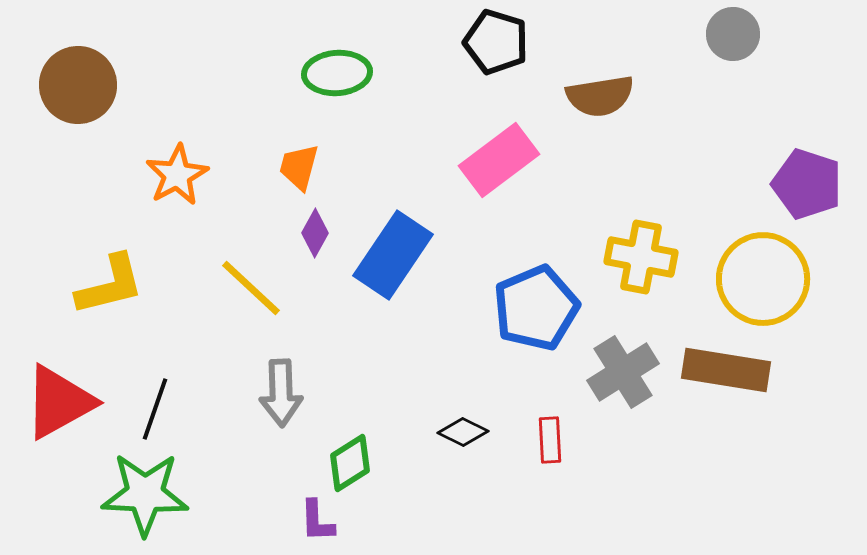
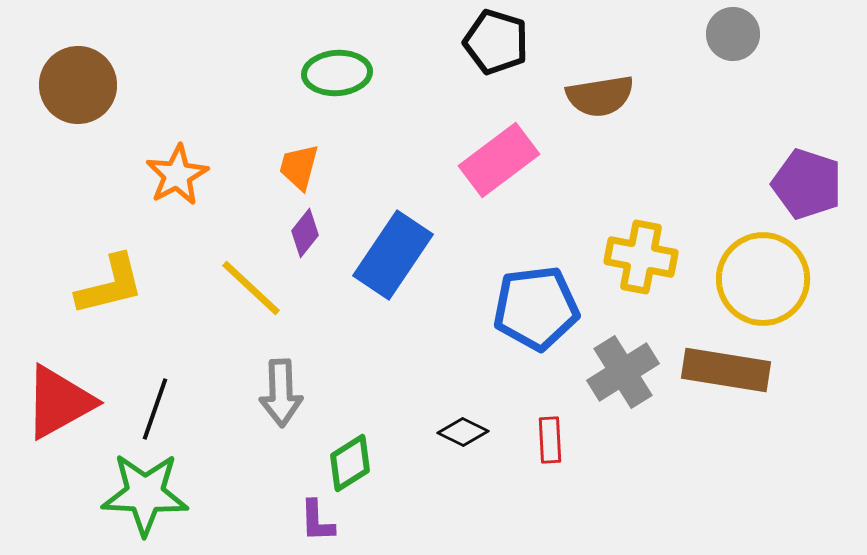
purple diamond: moved 10 px left; rotated 9 degrees clockwise
blue pentagon: rotated 16 degrees clockwise
